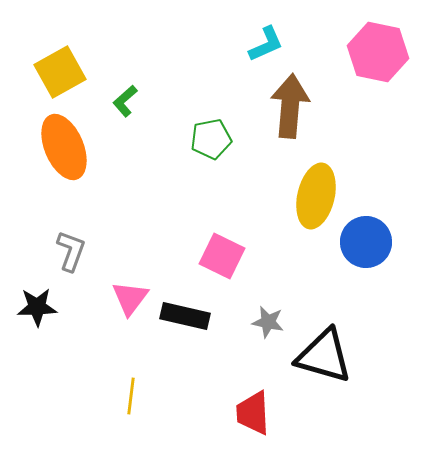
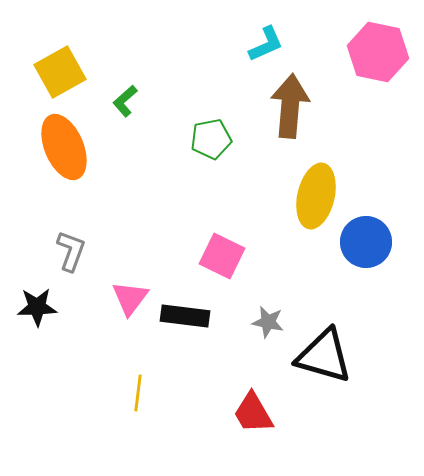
black rectangle: rotated 6 degrees counterclockwise
yellow line: moved 7 px right, 3 px up
red trapezoid: rotated 27 degrees counterclockwise
